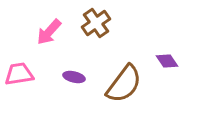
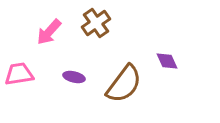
purple diamond: rotated 10 degrees clockwise
